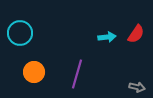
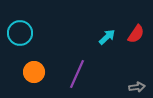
cyan arrow: rotated 36 degrees counterclockwise
purple line: rotated 8 degrees clockwise
gray arrow: rotated 21 degrees counterclockwise
